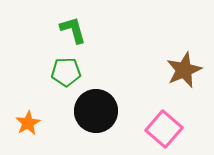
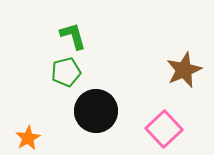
green L-shape: moved 6 px down
green pentagon: rotated 12 degrees counterclockwise
orange star: moved 15 px down
pink square: rotated 6 degrees clockwise
